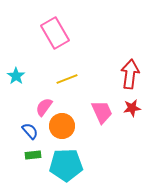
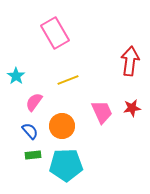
red arrow: moved 13 px up
yellow line: moved 1 px right, 1 px down
pink semicircle: moved 10 px left, 5 px up
